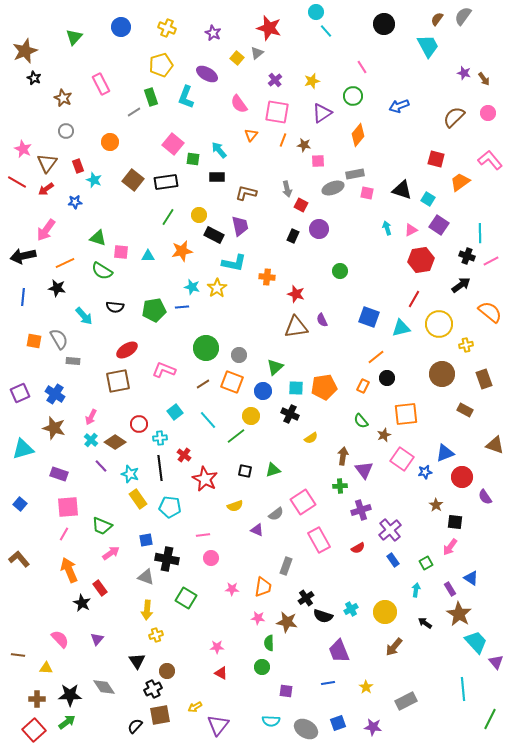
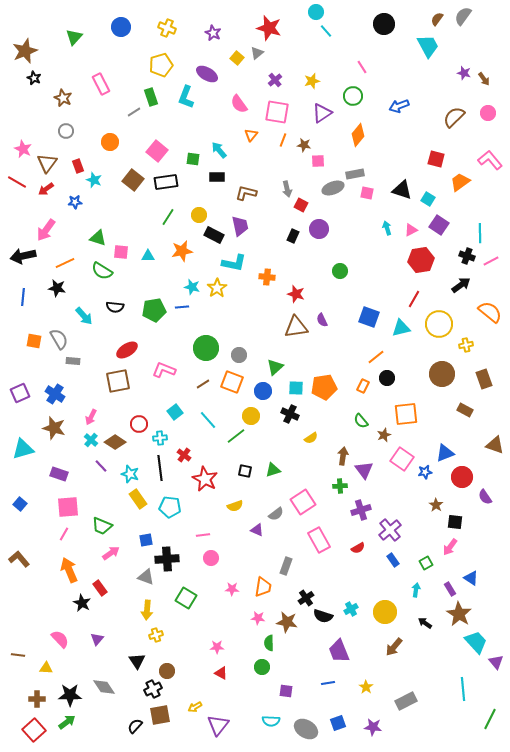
pink square at (173, 144): moved 16 px left, 7 px down
black cross at (167, 559): rotated 15 degrees counterclockwise
